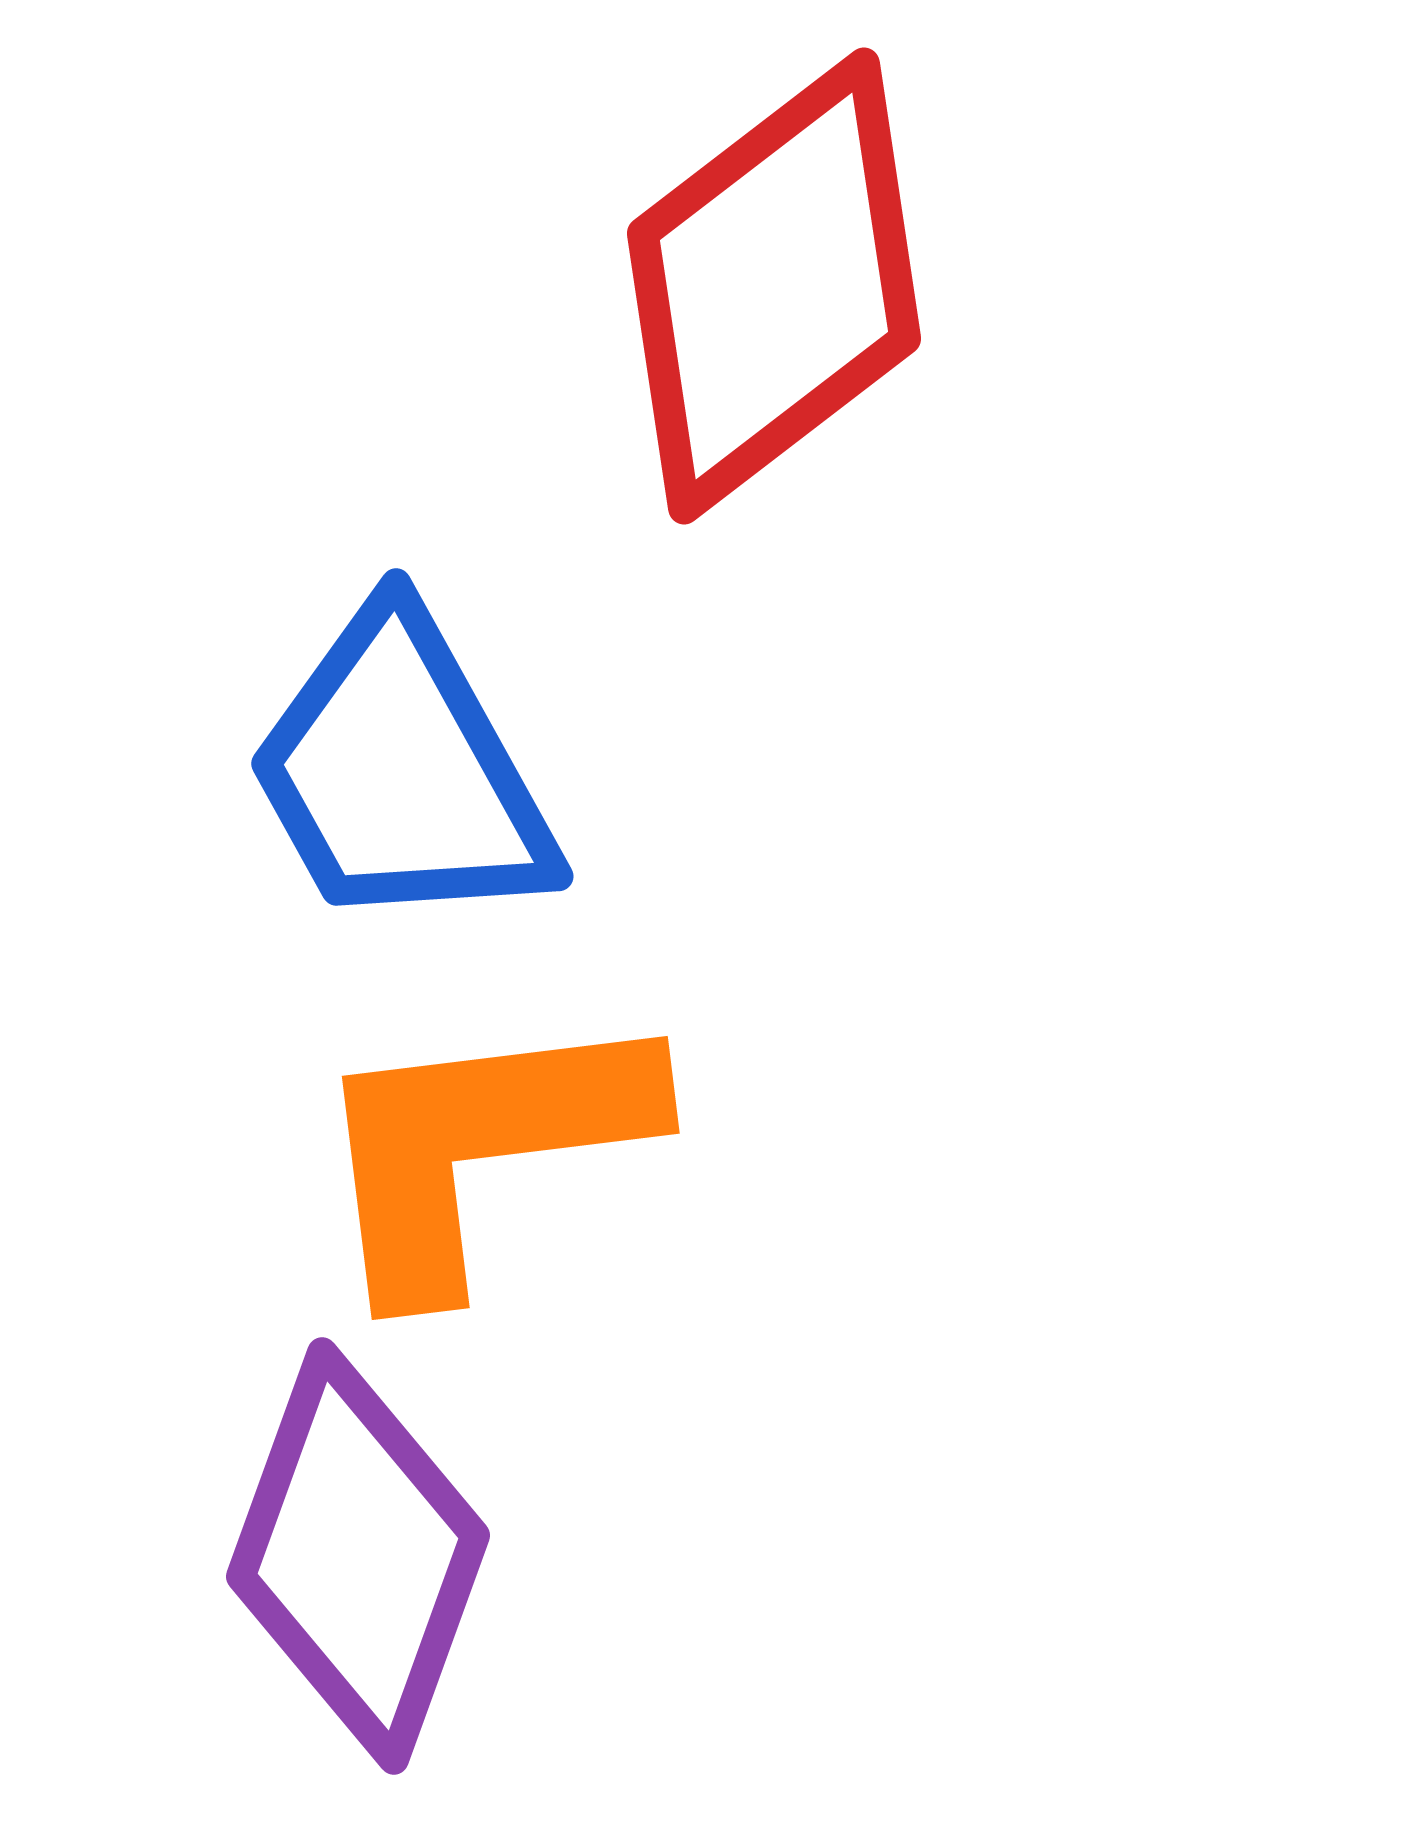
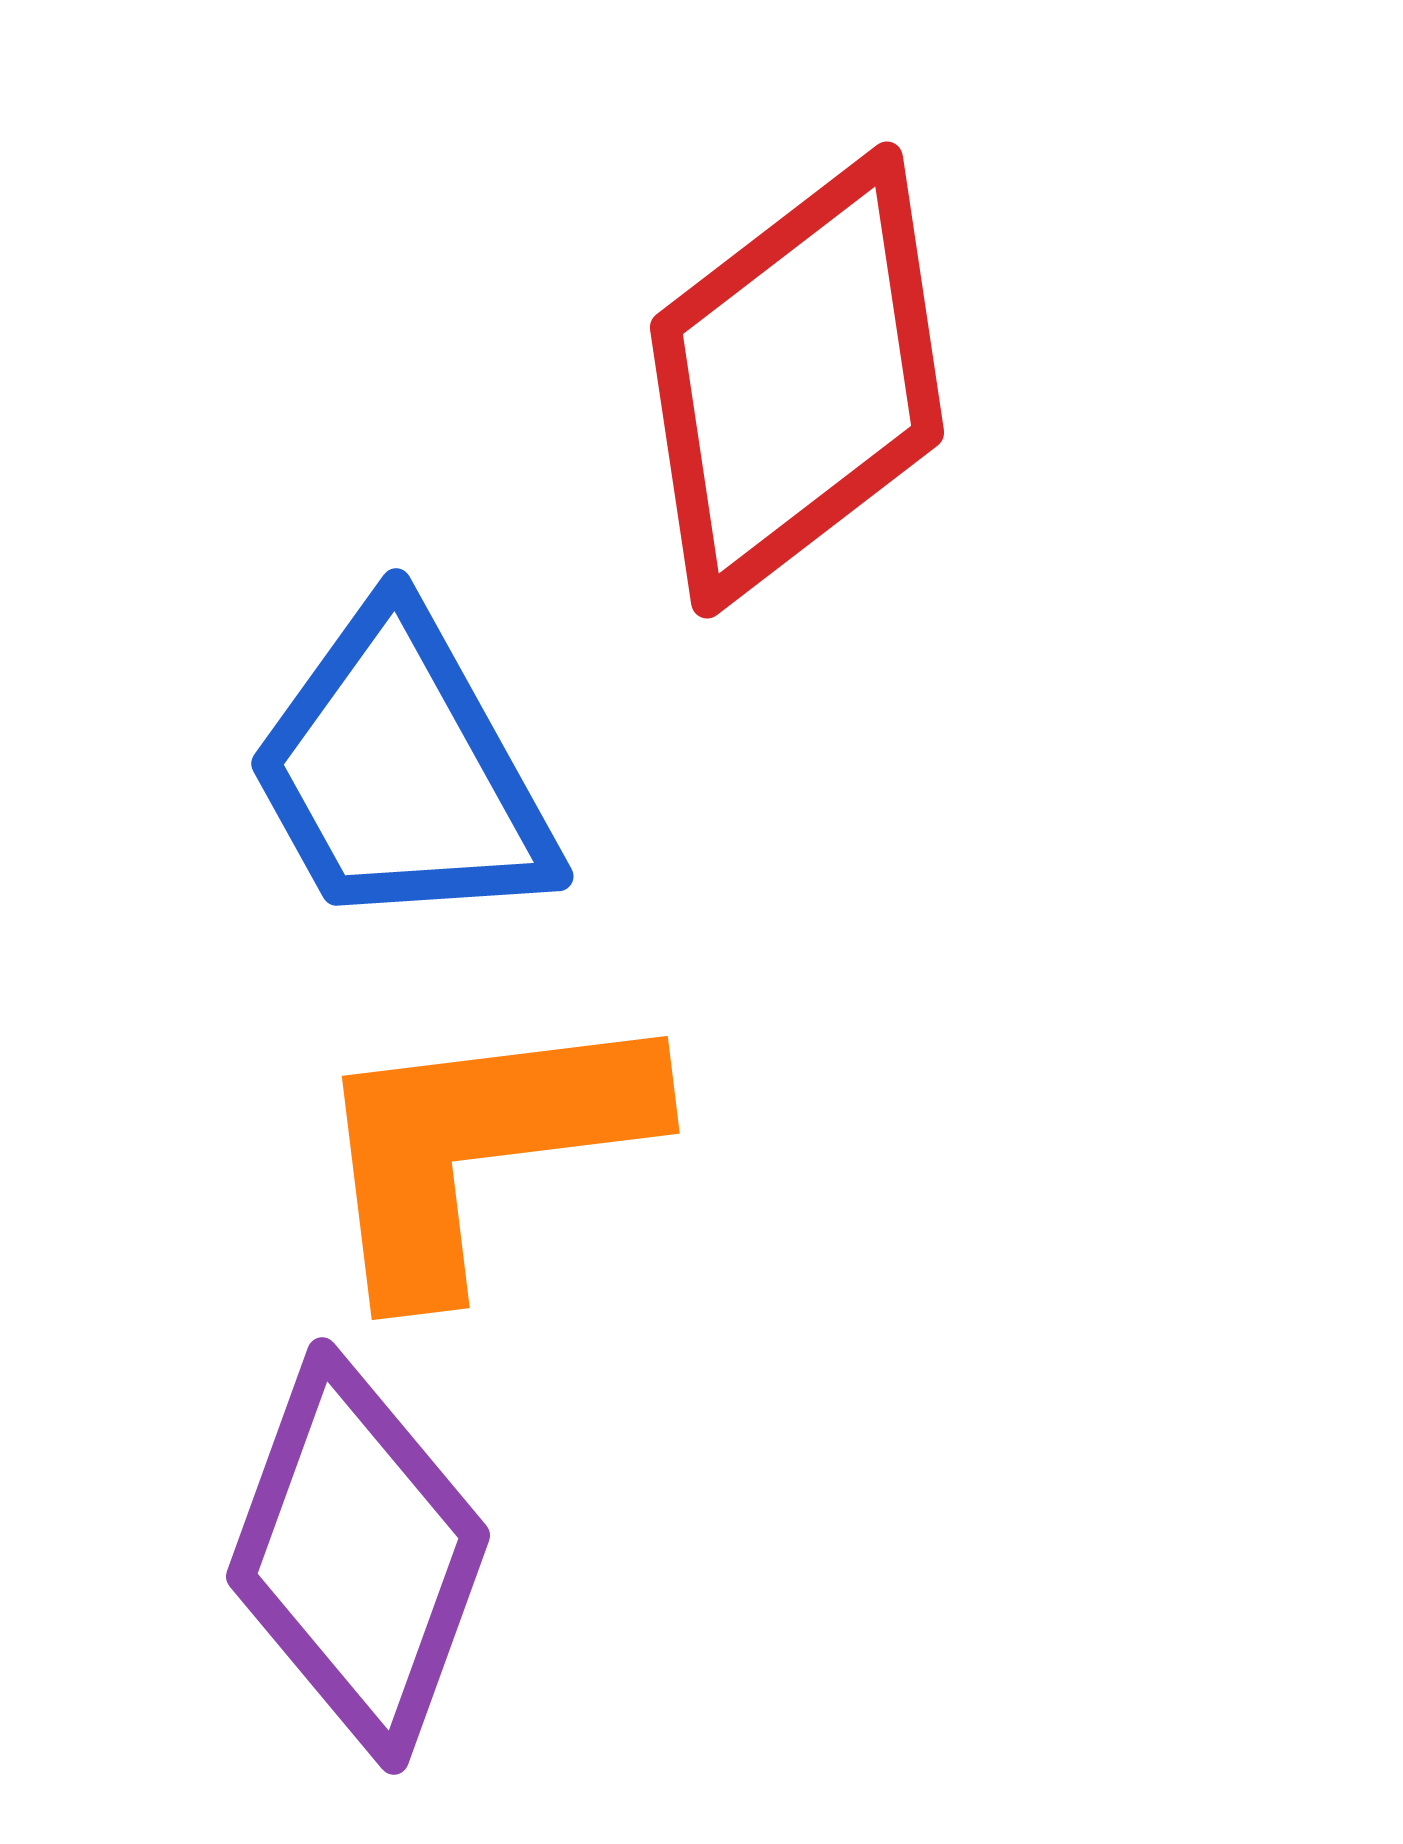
red diamond: moved 23 px right, 94 px down
